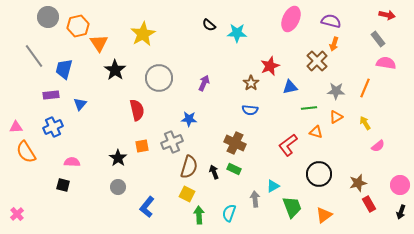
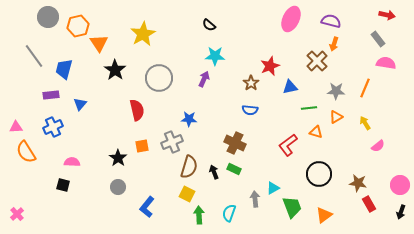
cyan star at (237, 33): moved 22 px left, 23 px down
purple arrow at (204, 83): moved 4 px up
brown star at (358, 183): rotated 24 degrees clockwise
cyan triangle at (273, 186): moved 2 px down
